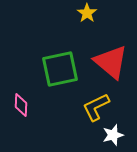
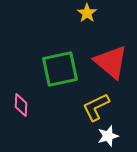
white star: moved 5 px left, 1 px down
